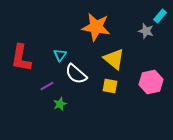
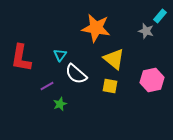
orange star: moved 1 px down
pink hexagon: moved 1 px right, 2 px up
